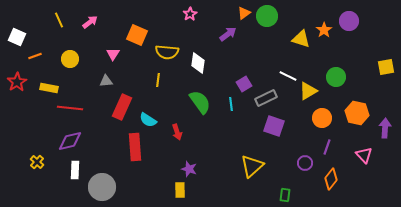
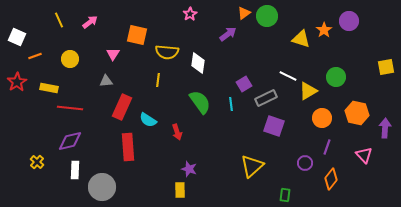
orange square at (137, 35): rotated 10 degrees counterclockwise
red rectangle at (135, 147): moved 7 px left
